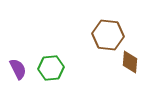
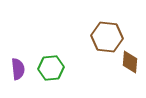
brown hexagon: moved 1 px left, 2 px down
purple semicircle: rotated 20 degrees clockwise
